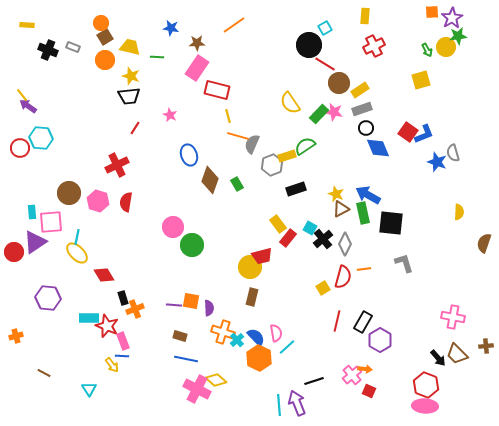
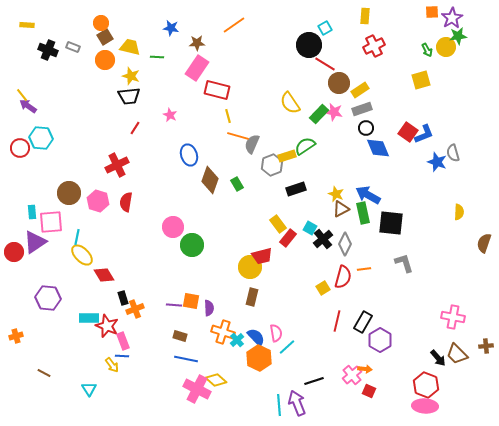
yellow ellipse at (77, 253): moved 5 px right, 2 px down
